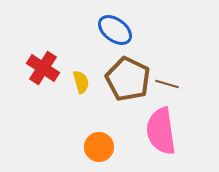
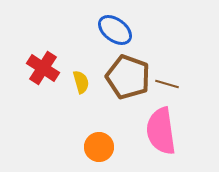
brown pentagon: moved 2 px up; rotated 6 degrees counterclockwise
